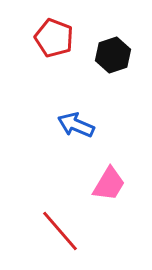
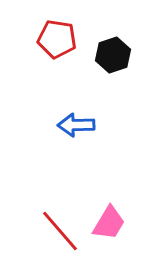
red pentagon: moved 3 px right, 1 px down; rotated 12 degrees counterclockwise
blue arrow: rotated 24 degrees counterclockwise
pink trapezoid: moved 39 px down
